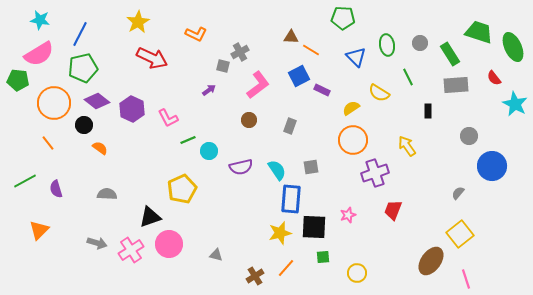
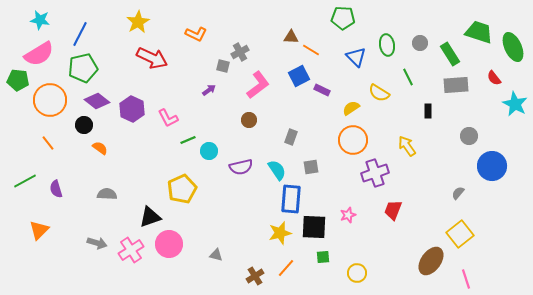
orange circle at (54, 103): moved 4 px left, 3 px up
gray rectangle at (290, 126): moved 1 px right, 11 px down
